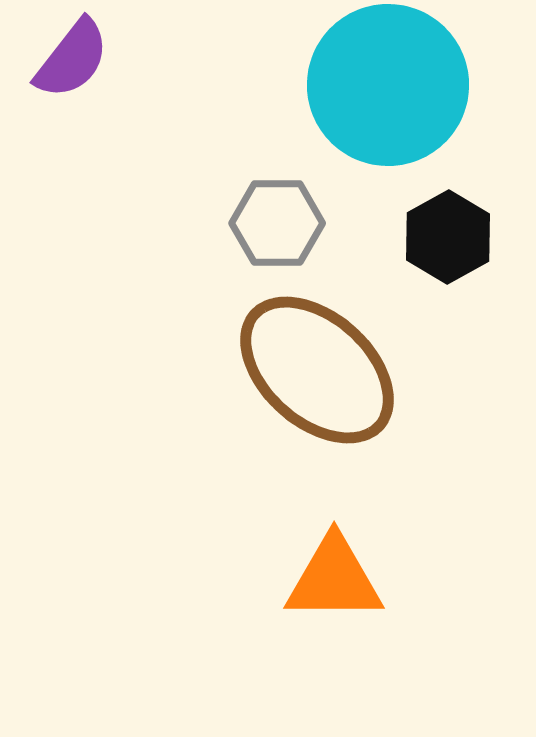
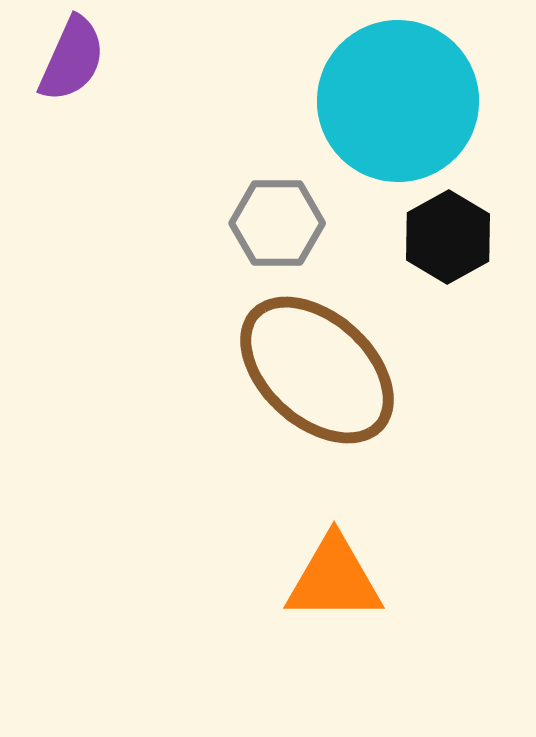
purple semicircle: rotated 14 degrees counterclockwise
cyan circle: moved 10 px right, 16 px down
